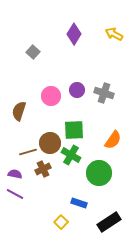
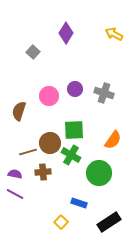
purple diamond: moved 8 px left, 1 px up
purple circle: moved 2 px left, 1 px up
pink circle: moved 2 px left
brown cross: moved 3 px down; rotated 21 degrees clockwise
